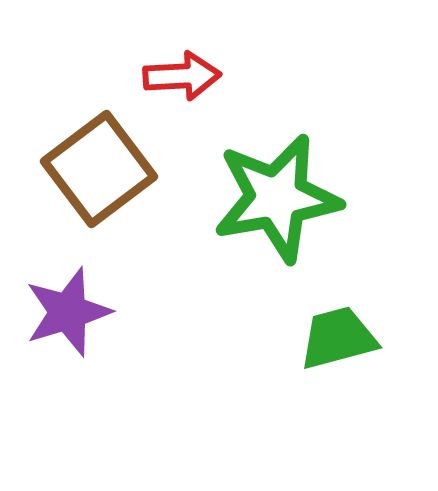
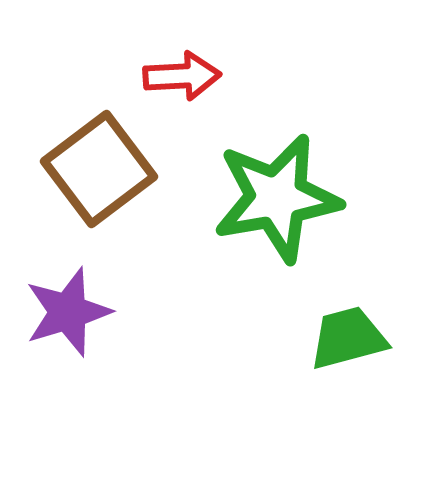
green trapezoid: moved 10 px right
